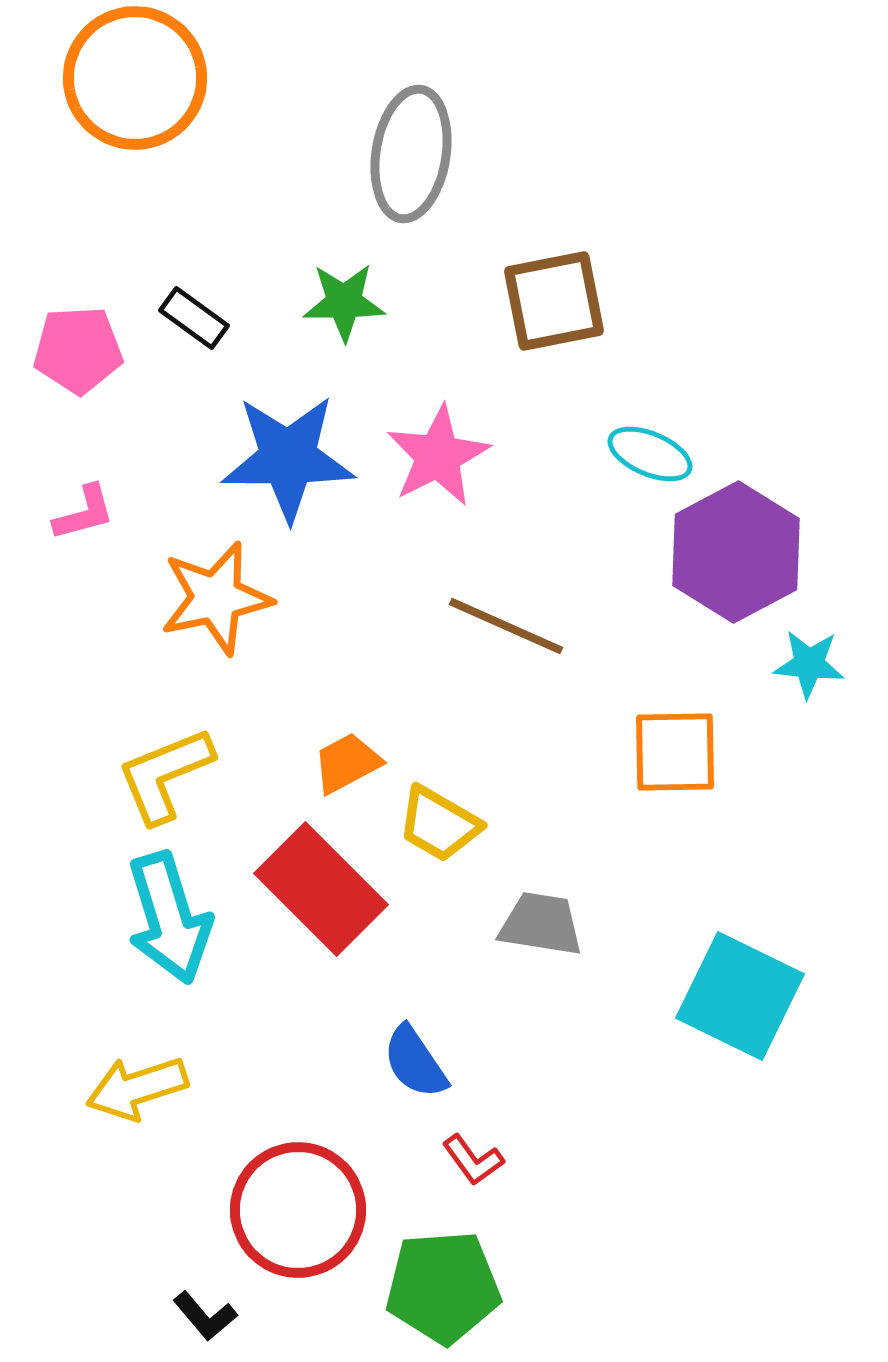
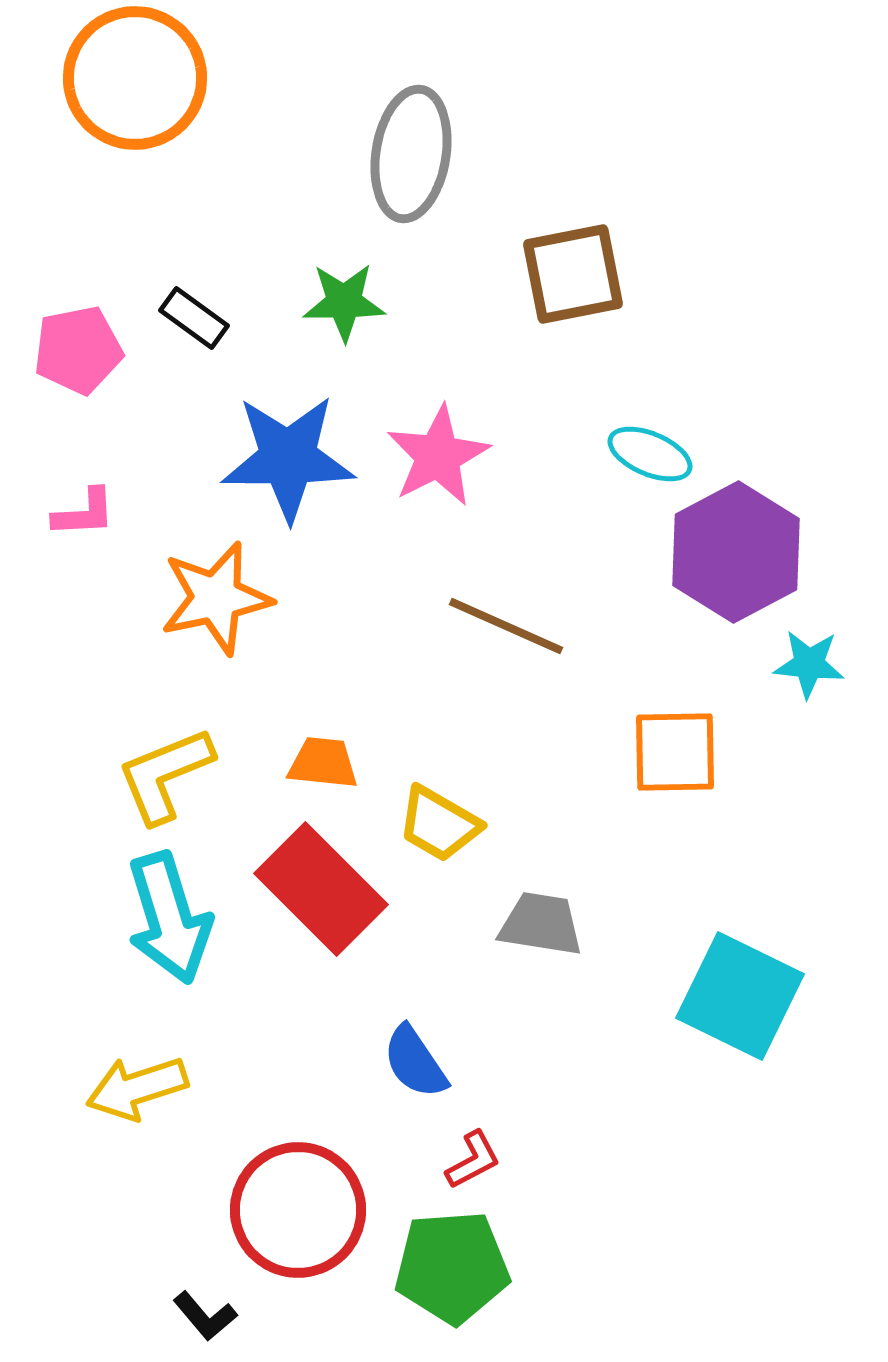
brown square: moved 19 px right, 27 px up
pink pentagon: rotated 8 degrees counterclockwise
pink L-shape: rotated 12 degrees clockwise
orange trapezoid: moved 24 px left; rotated 34 degrees clockwise
red L-shape: rotated 82 degrees counterclockwise
green pentagon: moved 9 px right, 20 px up
